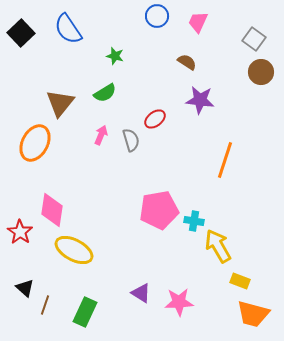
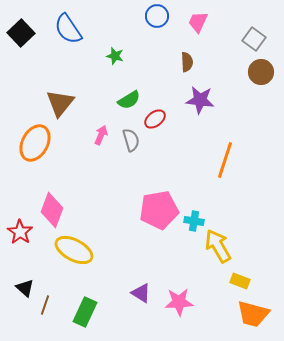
brown semicircle: rotated 54 degrees clockwise
green semicircle: moved 24 px right, 7 px down
pink diamond: rotated 12 degrees clockwise
